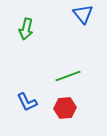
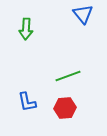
green arrow: rotated 10 degrees counterclockwise
blue L-shape: rotated 15 degrees clockwise
